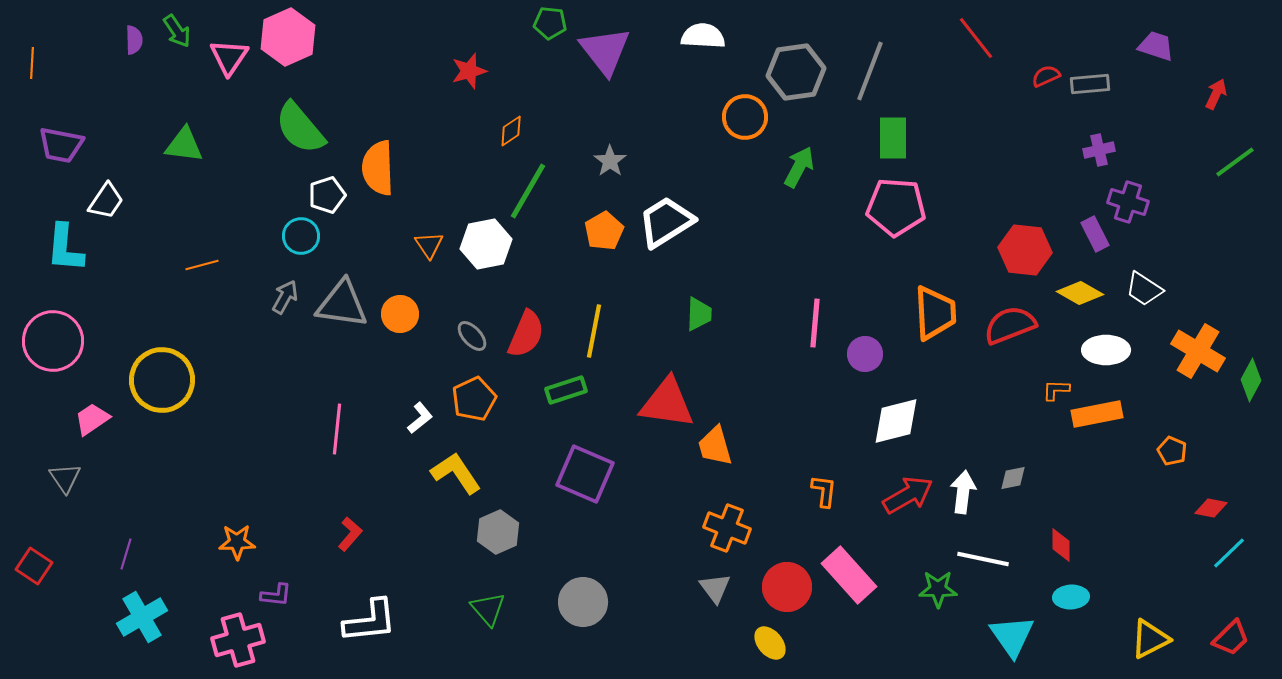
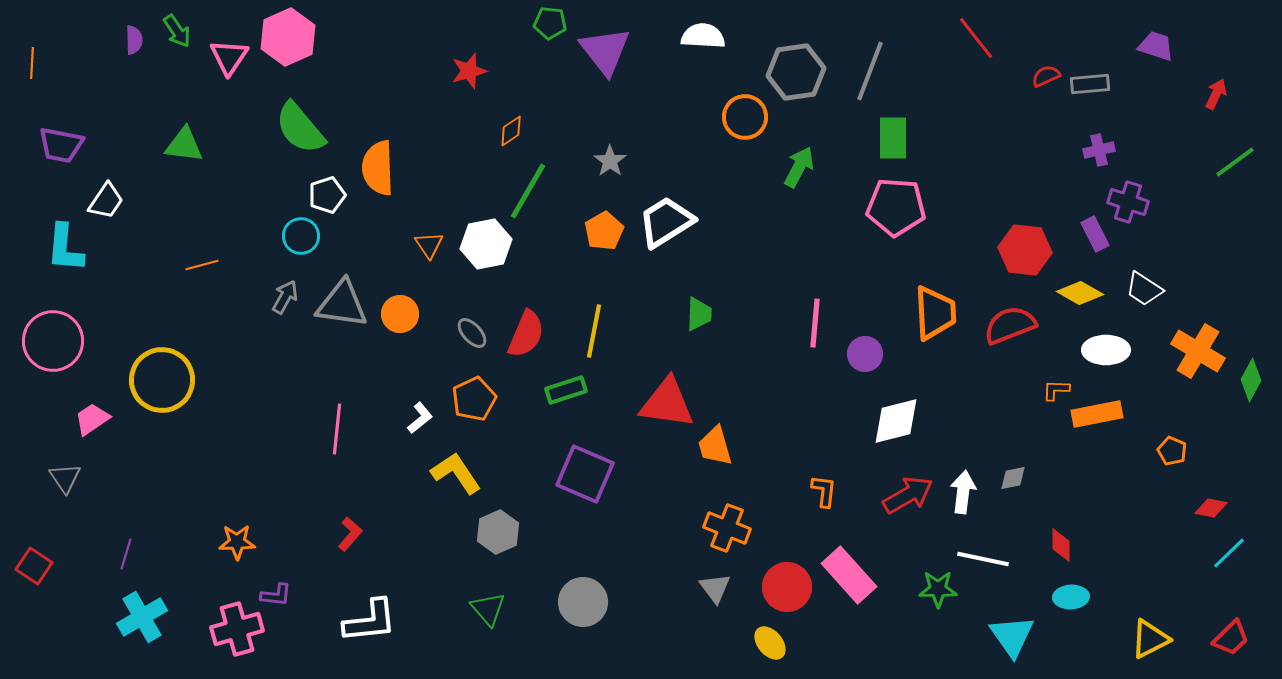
gray ellipse at (472, 336): moved 3 px up
pink cross at (238, 640): moved 1 px left, 11 px up
